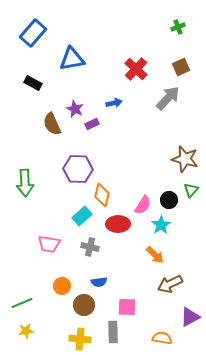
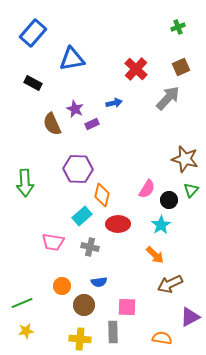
pink semicircle: moved 4 px right, 16 px up
pink trapezoid: moved 4 px right, 2 px up
